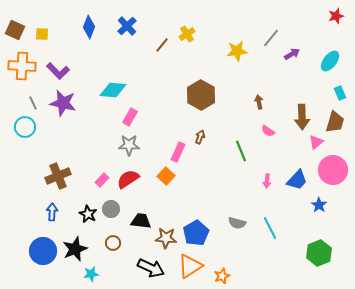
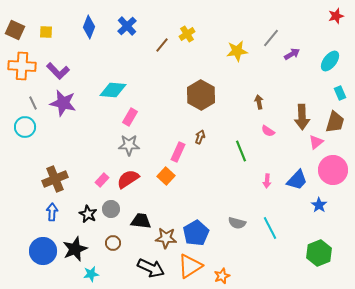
yellow square at (42, 34): moved 4 px right, 2 px up
brown cross at (58, 176): moved 3 px left, 3 px down
